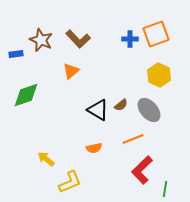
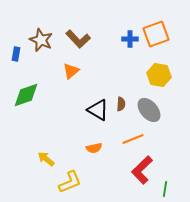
blue rectangle: rotated 72 degrees counterclockwise
yellow hexagon: rotated 15 degrees counterclockwise
brown semicircle: moved 1 px up; rotated 48 degrees counterclockwise
